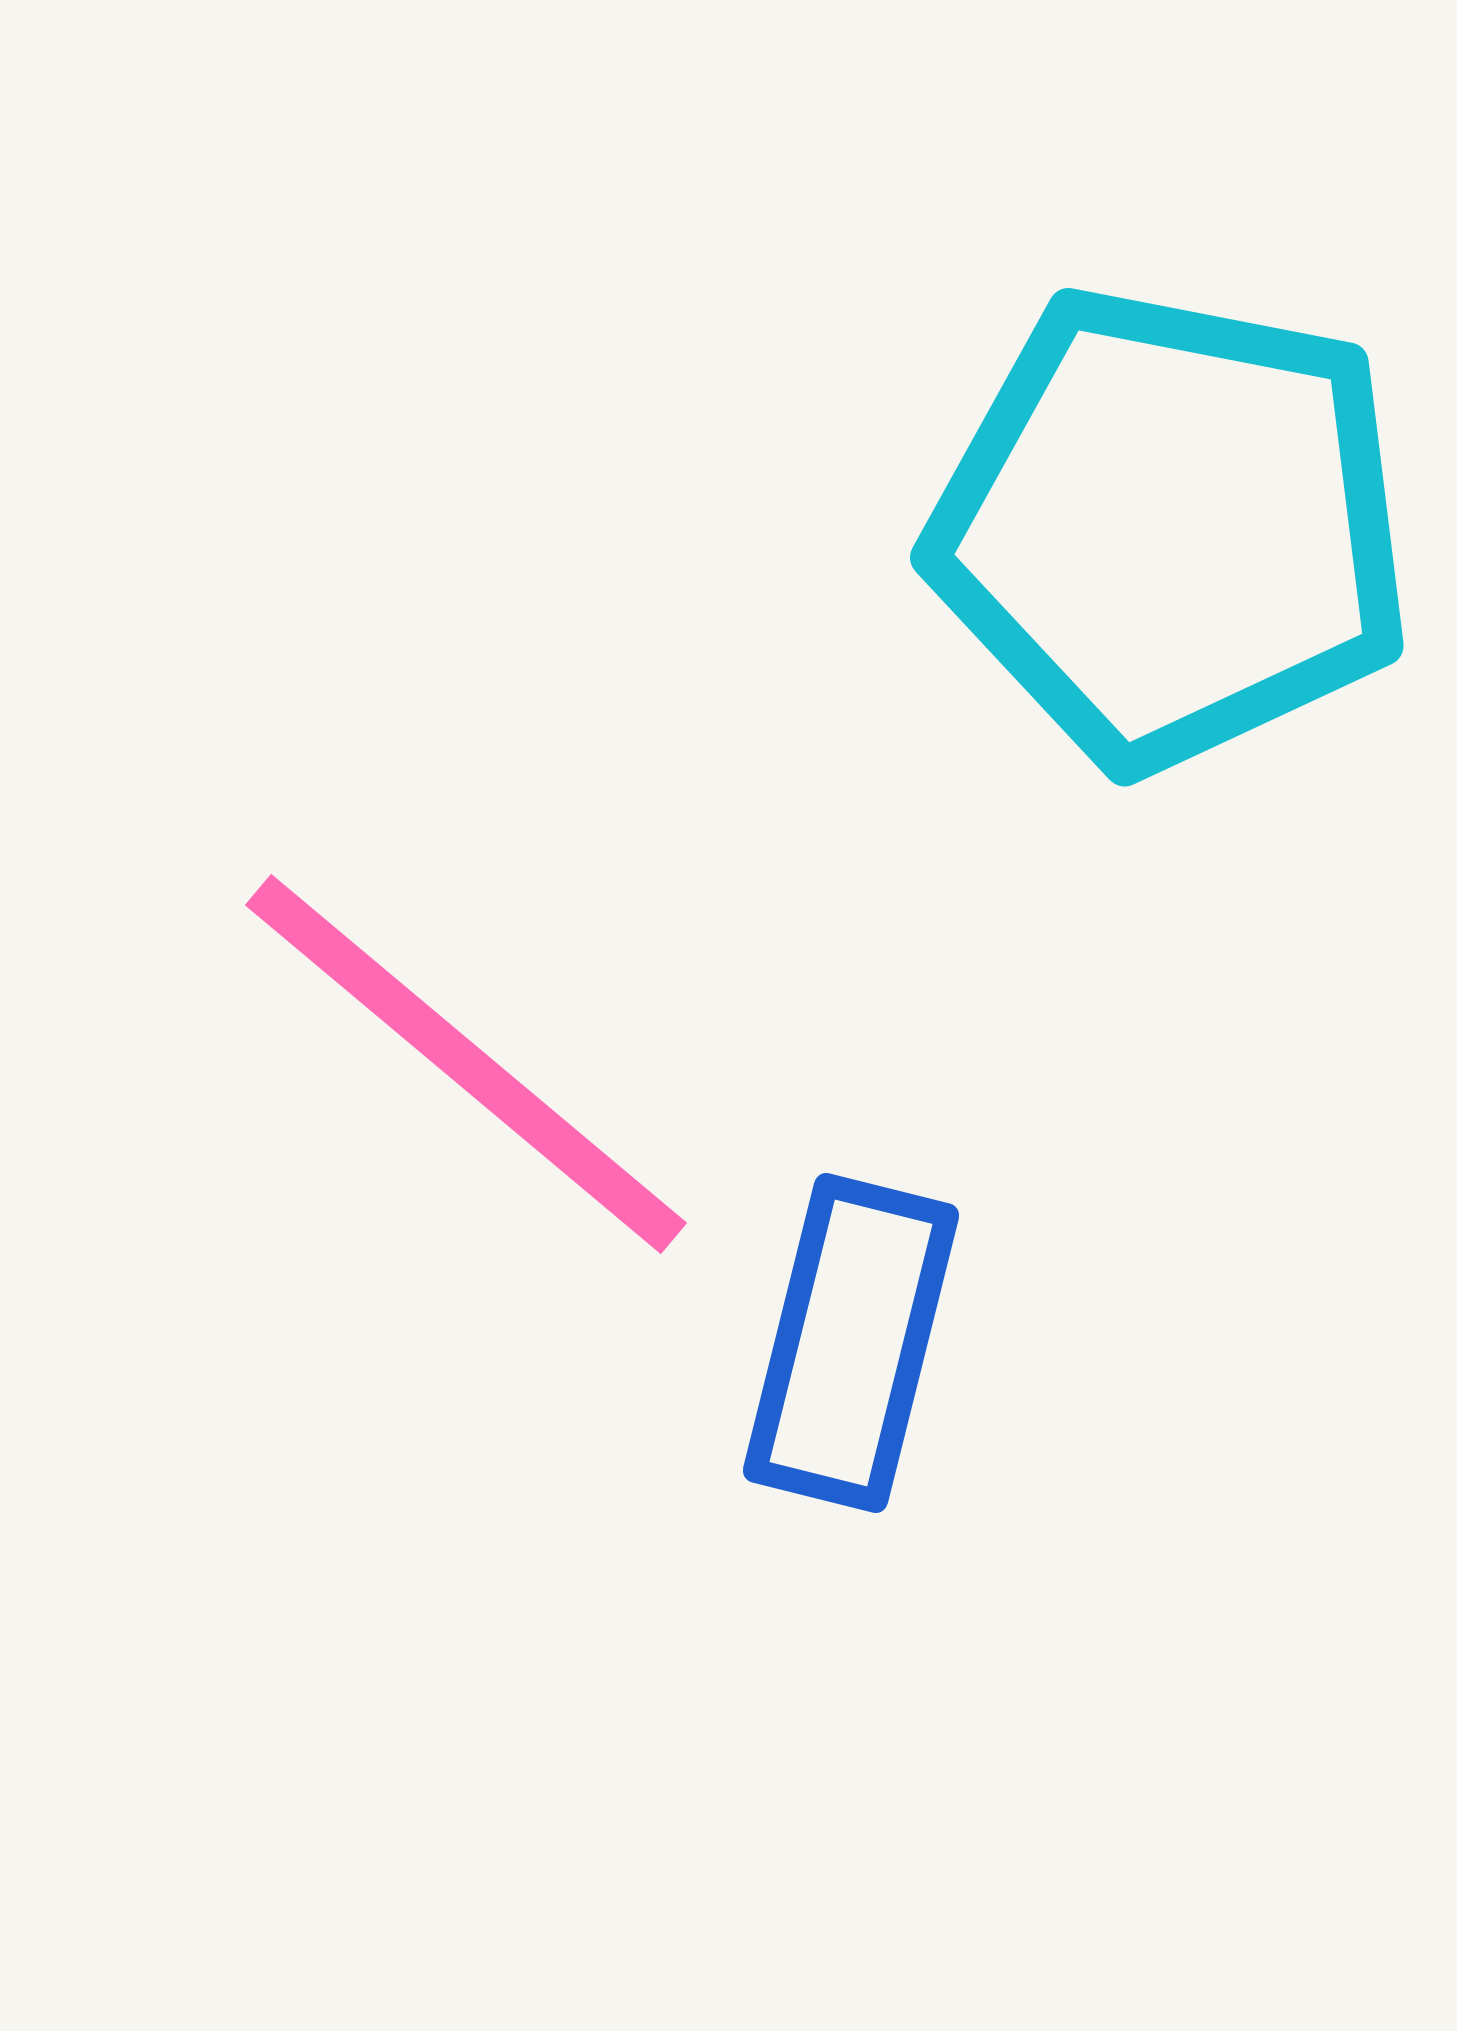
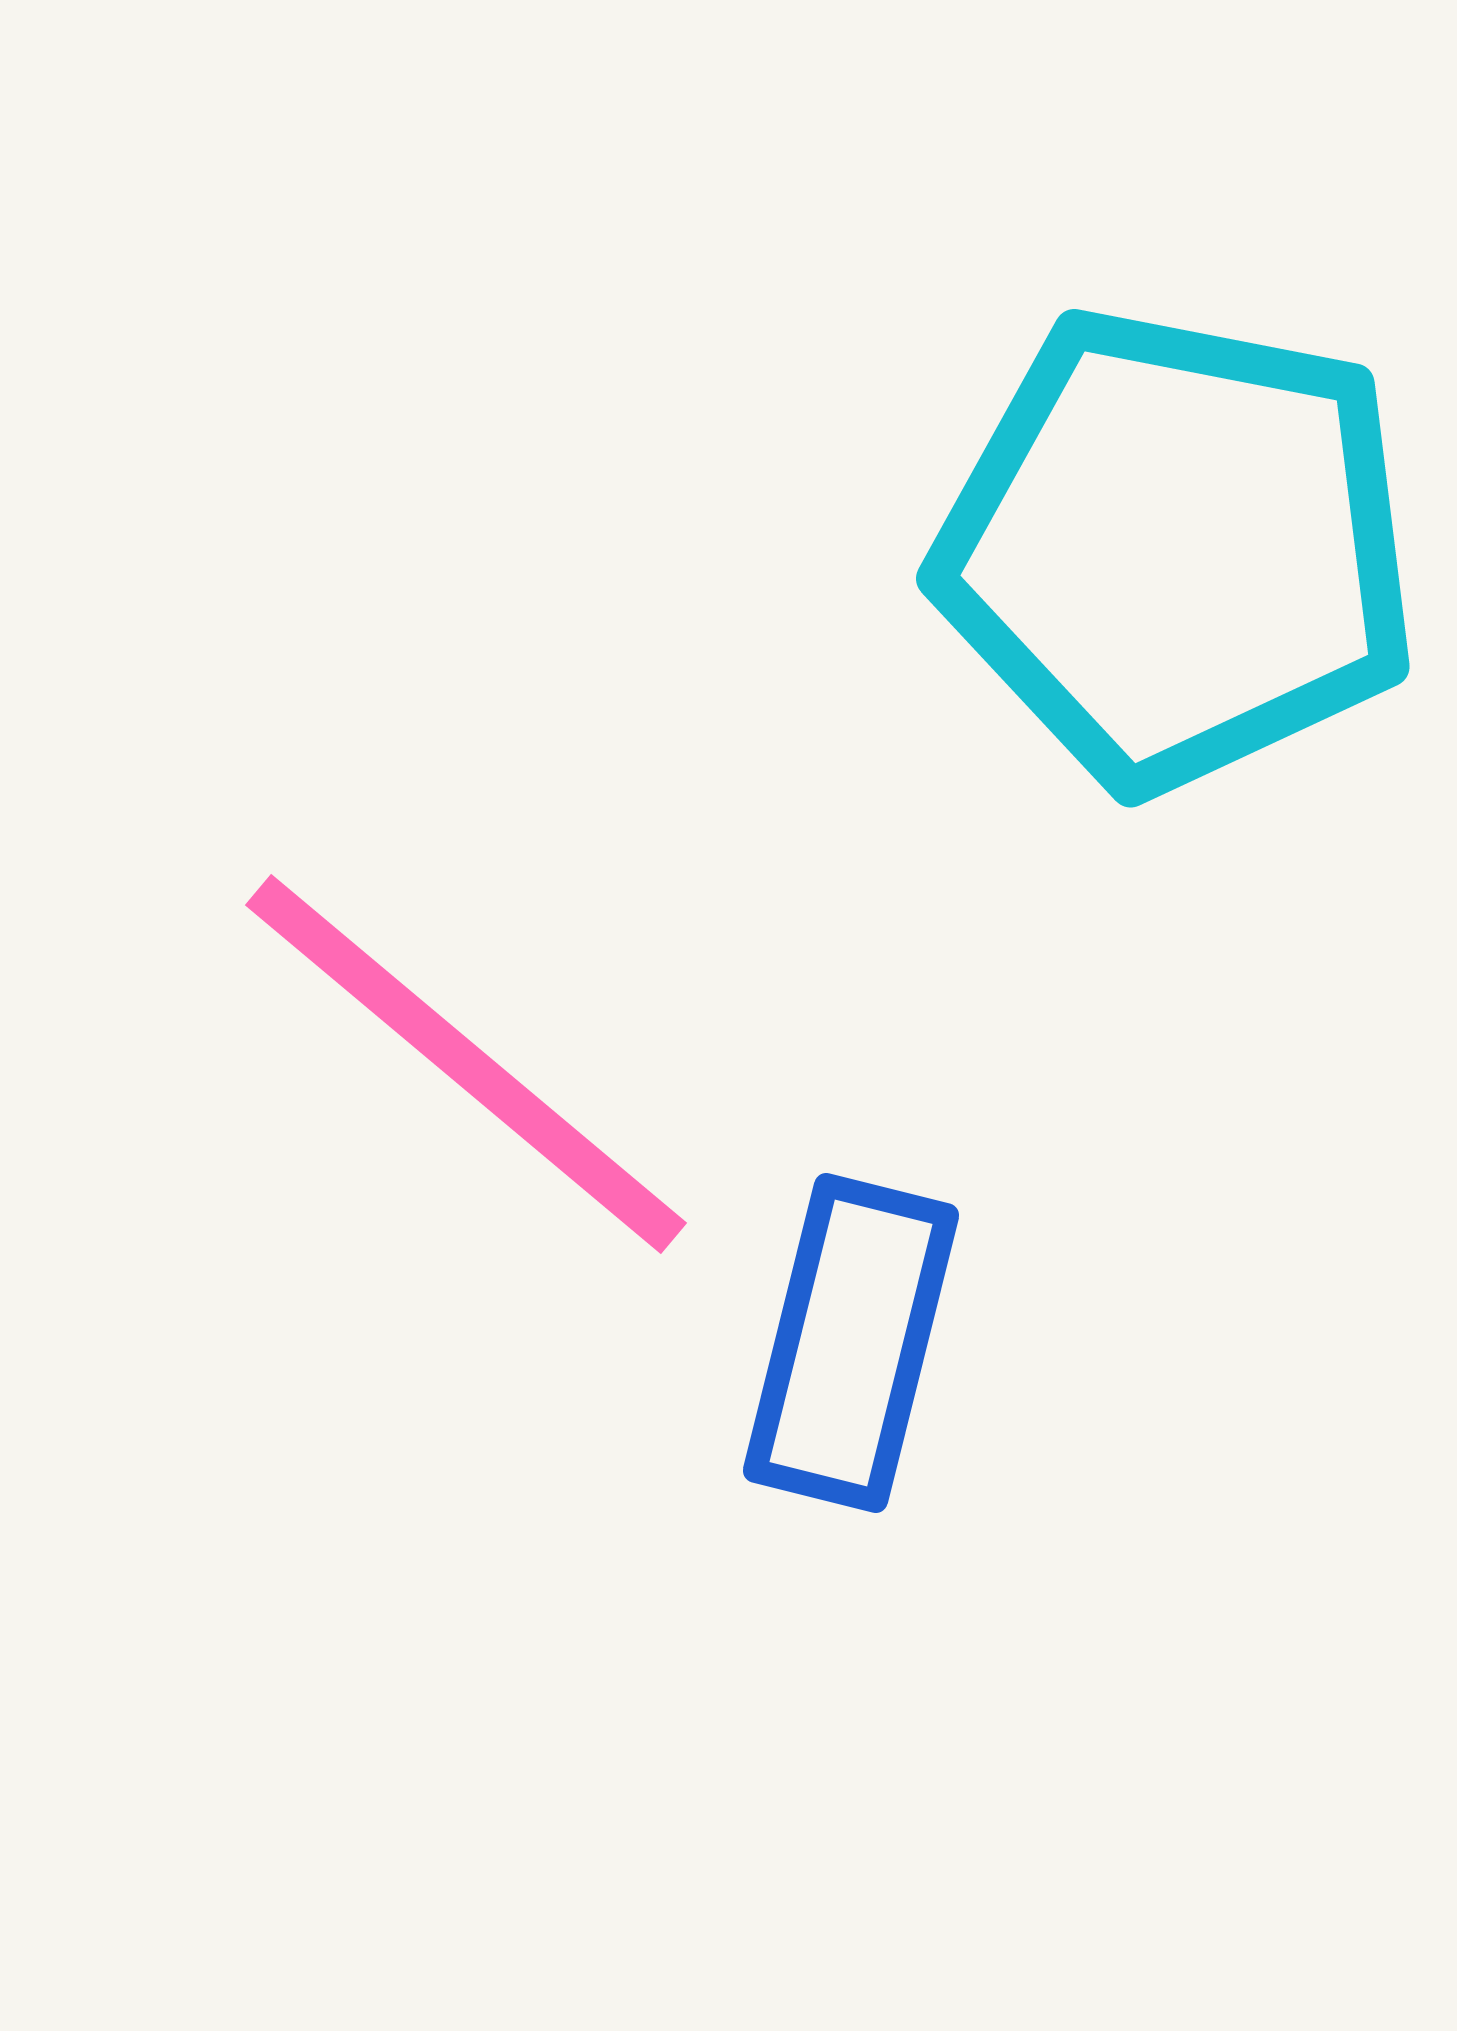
cyan pentagon: moved 6 px right, 21 px down
